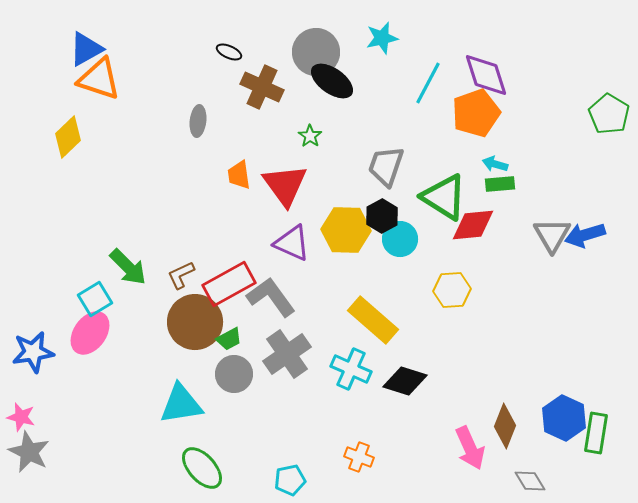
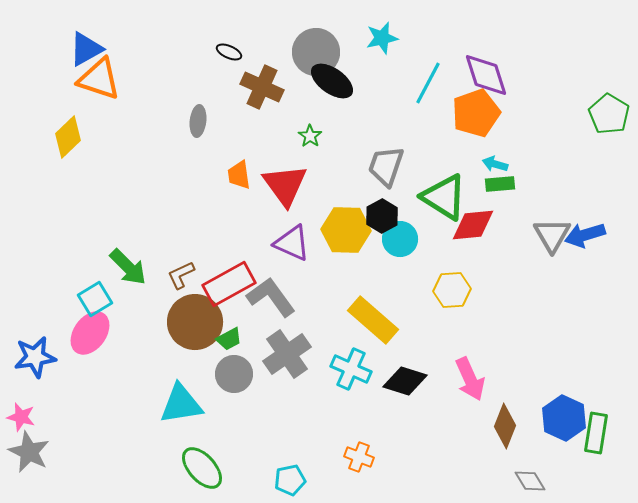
blue star at (33, 352): moved 2 px right, 5 px down
pink arrow at (470, 448): moved 69 px up
